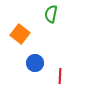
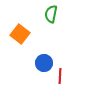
blue circle: moved 9 px right
